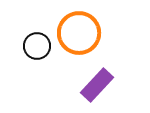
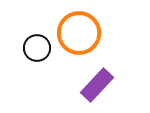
black circle: moved 2 px down
